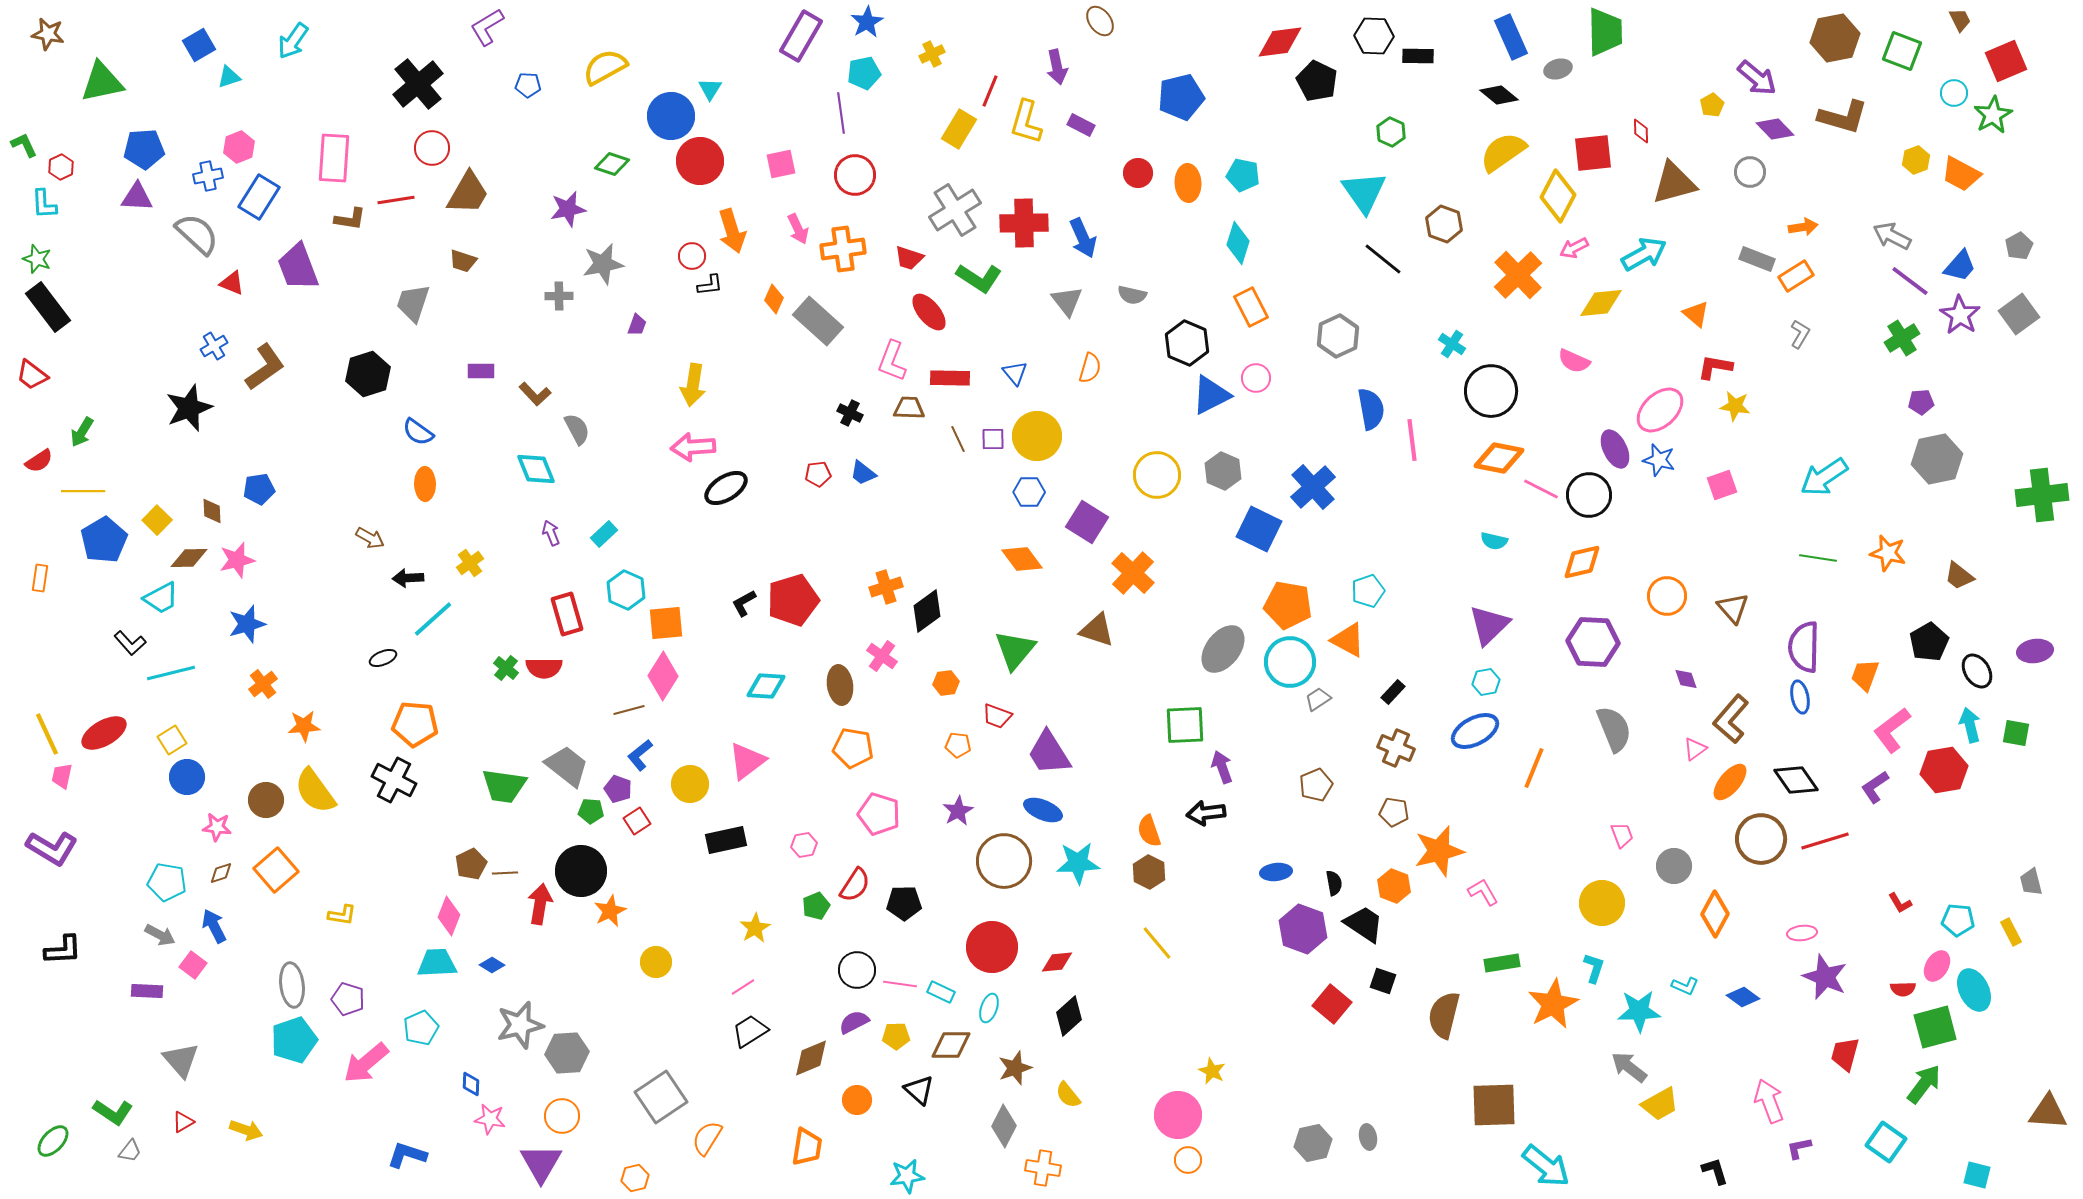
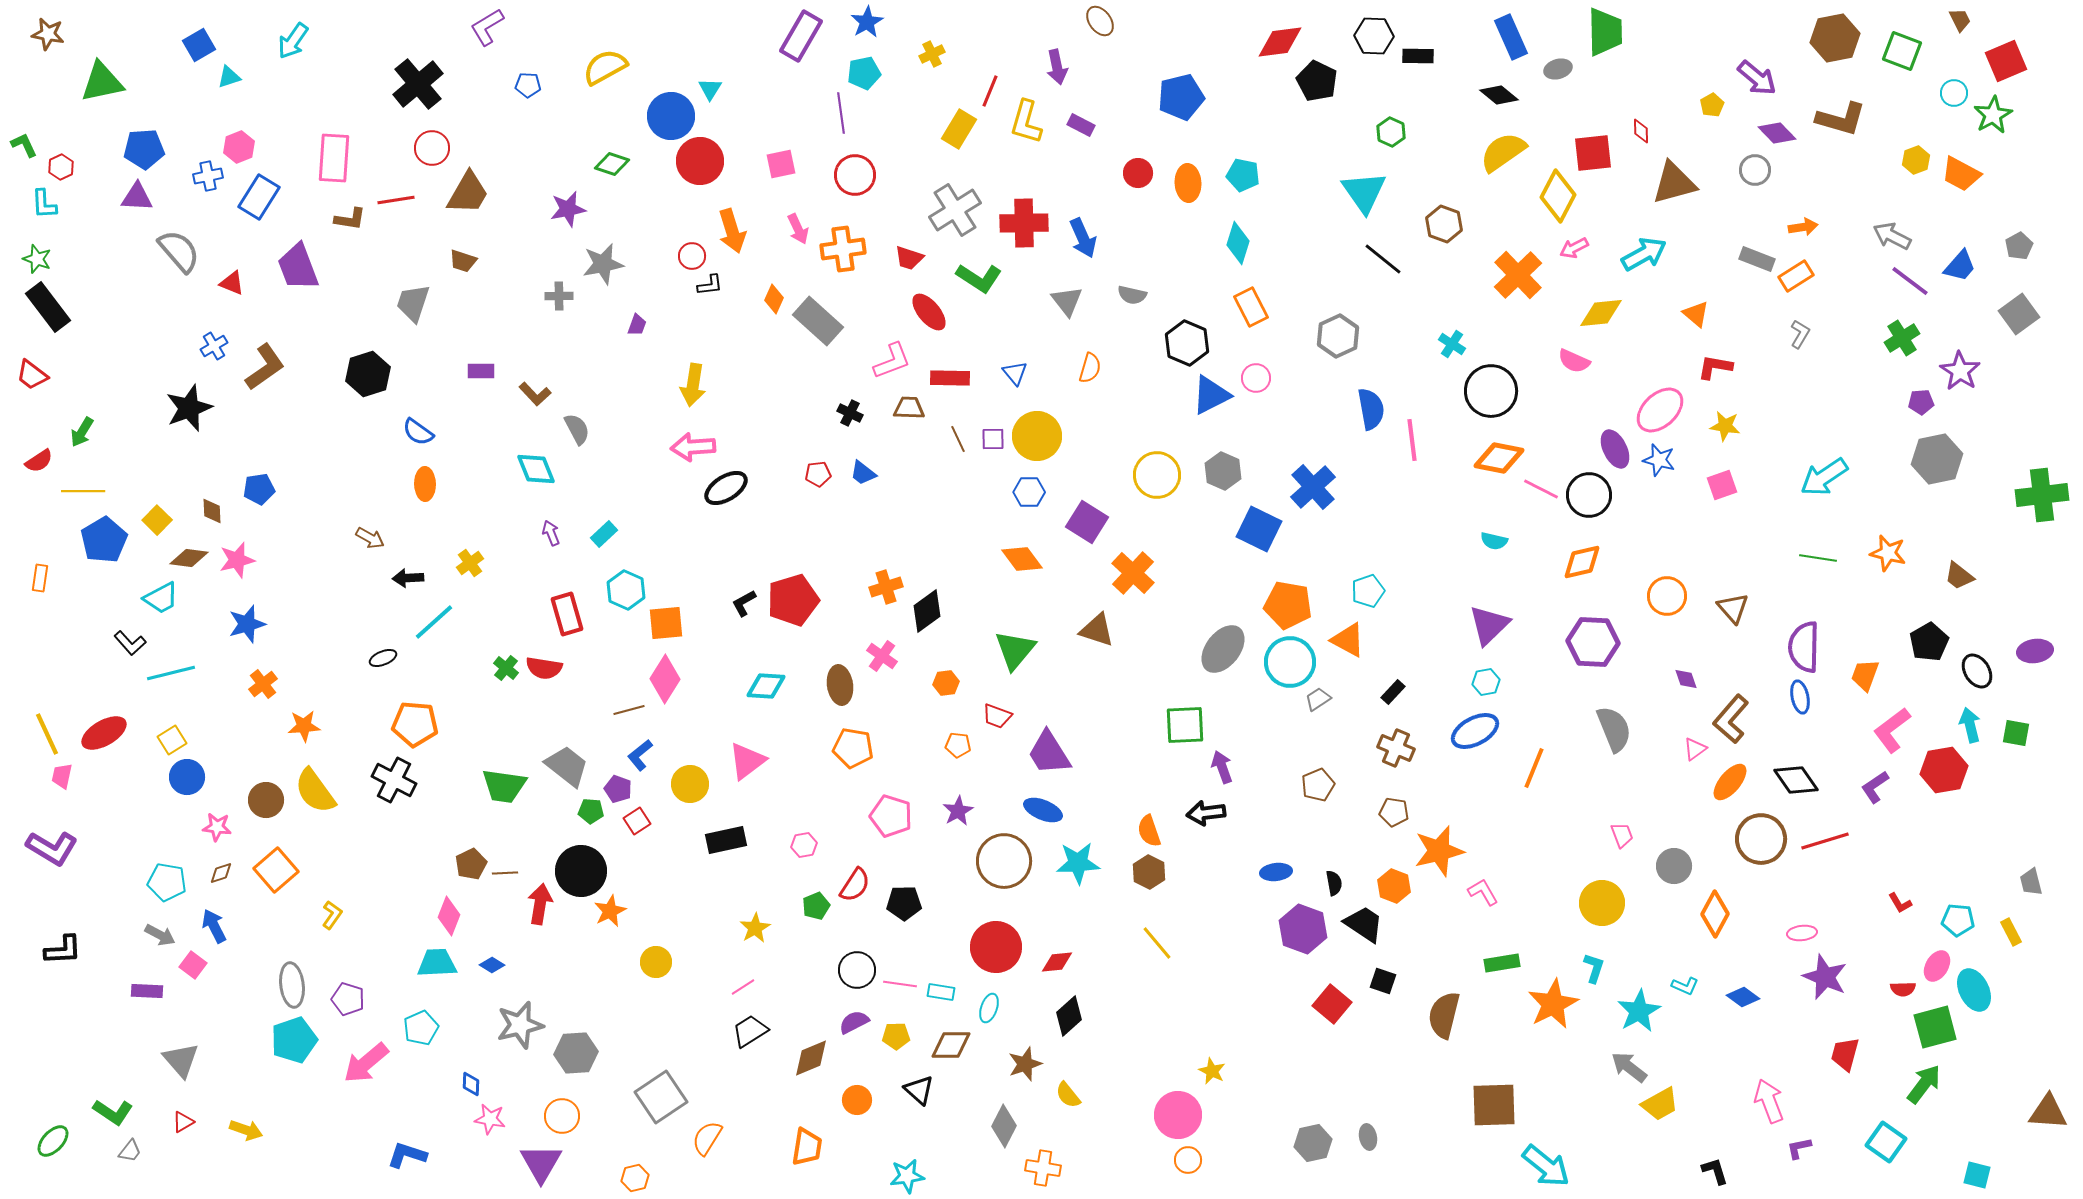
brown L-shape at (1843, 117): moved 2 px left, 2 px down
purple diamond at (1775, 129): moved 2 px right, 4 px down
gray circle at (1750, 172): moved 5 px right, 2 px up
gray semicircle at (197, 234): moved 18 px left, 17 px down; rotated 6 degrees clockwise
yellow diamond at (1601, 303): moved 10 px down
purple star at (1960, 315): moved 56 px down
pink L-shape at (892, 361): rotated 132 degrees counterclockwise
yellow star at (1735, 406): moved 10 px left, 20 px down
brown diamond at (189, 558): rotated 9 degrees clockwise
cyan line at (433, 619): moved 1 px right, 3 px down
red semicircle at (544, 668): rotated 9 degrees clockwise
pink diamond at (663, 676): moved 2 px right, 3 px down
brown pentagon at (1316, 785): moved 2 px right
pink pentagon at (879, 814): moved 12 px right, 2 px down
yellow L-shape at (342, 915): moved 10 px left; rotated 64 degrees counterclockwise
red circle at (992, 947): moved 4 px right
cyan rectangle at (941, 992): rotated 16 degrees counterclockwise
cyan star at (1639, 1011): rotated 27 degrees counterclockwise
gray hexagon at (567, 1053): moved 9 px right
brown star at (1015, 1068): moved 10 px right, 4 px up
